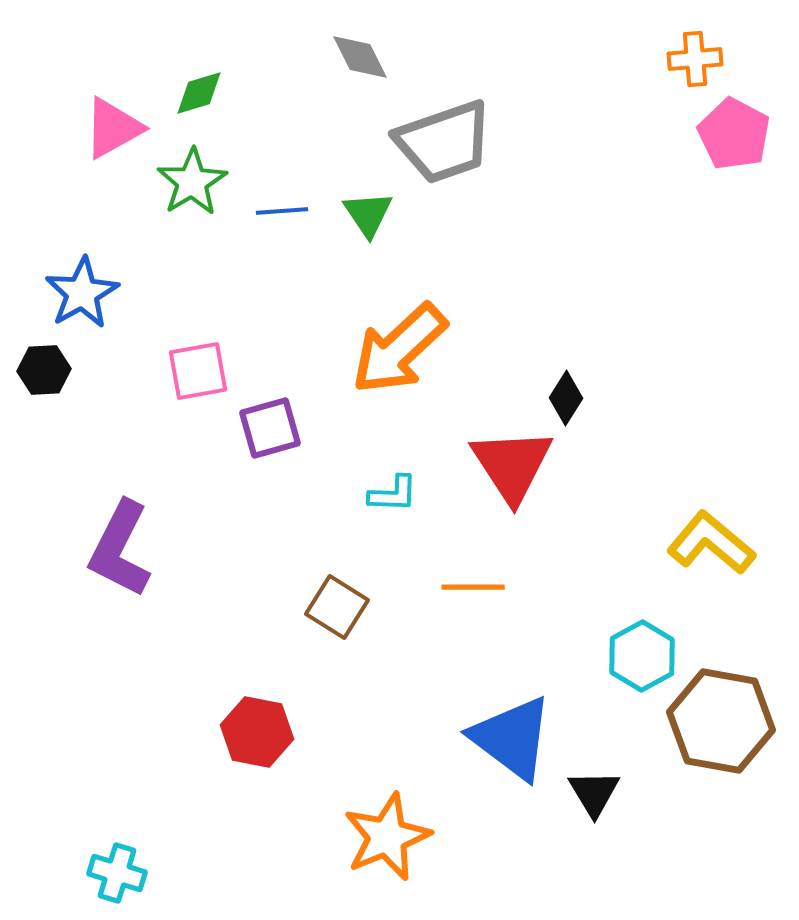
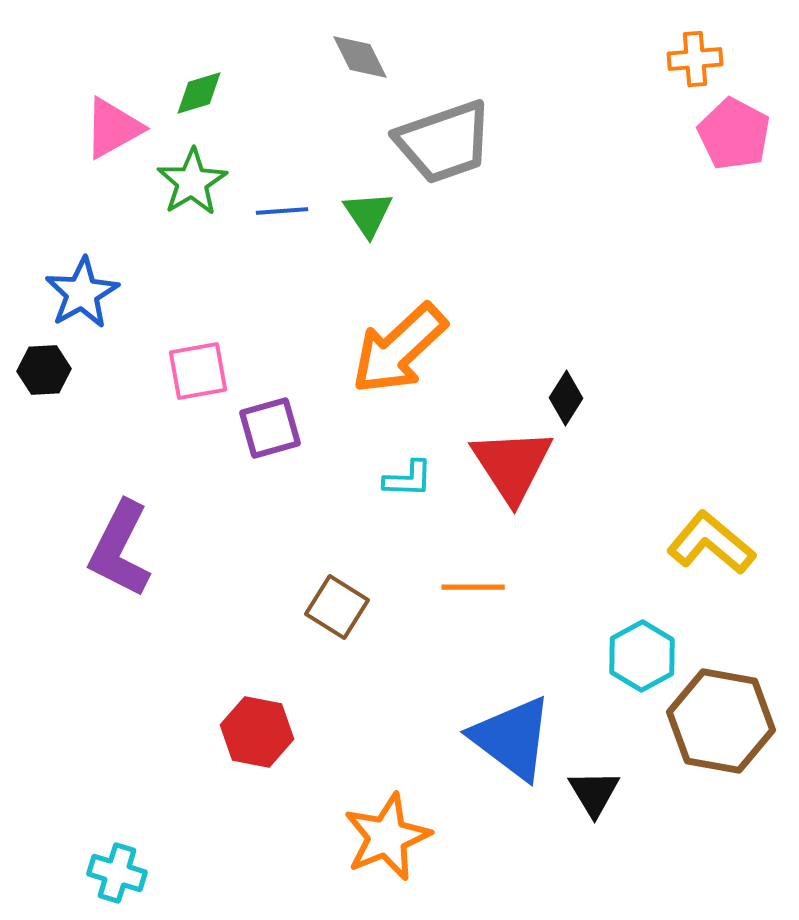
cyan L-shape: moved 15 px right, 15 px up
